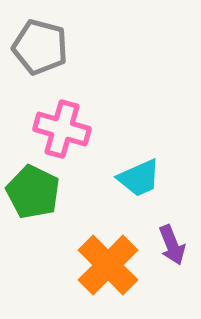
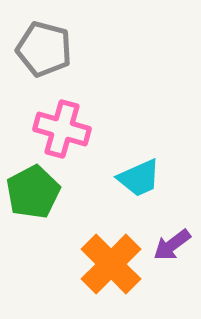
gray pentagon: moved 4 px right, 2 px down
green pentagon: rotated 18 degrees clockwise
purple arrow: rotated 75 degrees clockwise
orange cross: moved 3 px right, 1 px up
